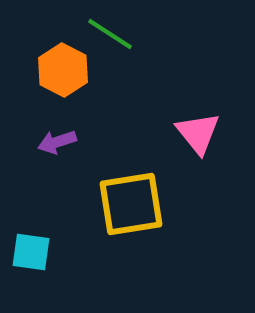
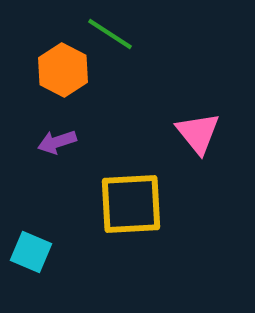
yellow square: rotated 6 degrees clockwise
cyan square: rotated 15 degrees clockwise
